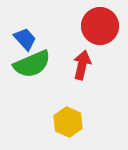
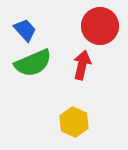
blue trapezoid: moved 9 px up
green semicircle: moved 1 px right, 1 px up
yellow hexagon: moved 6 px right
